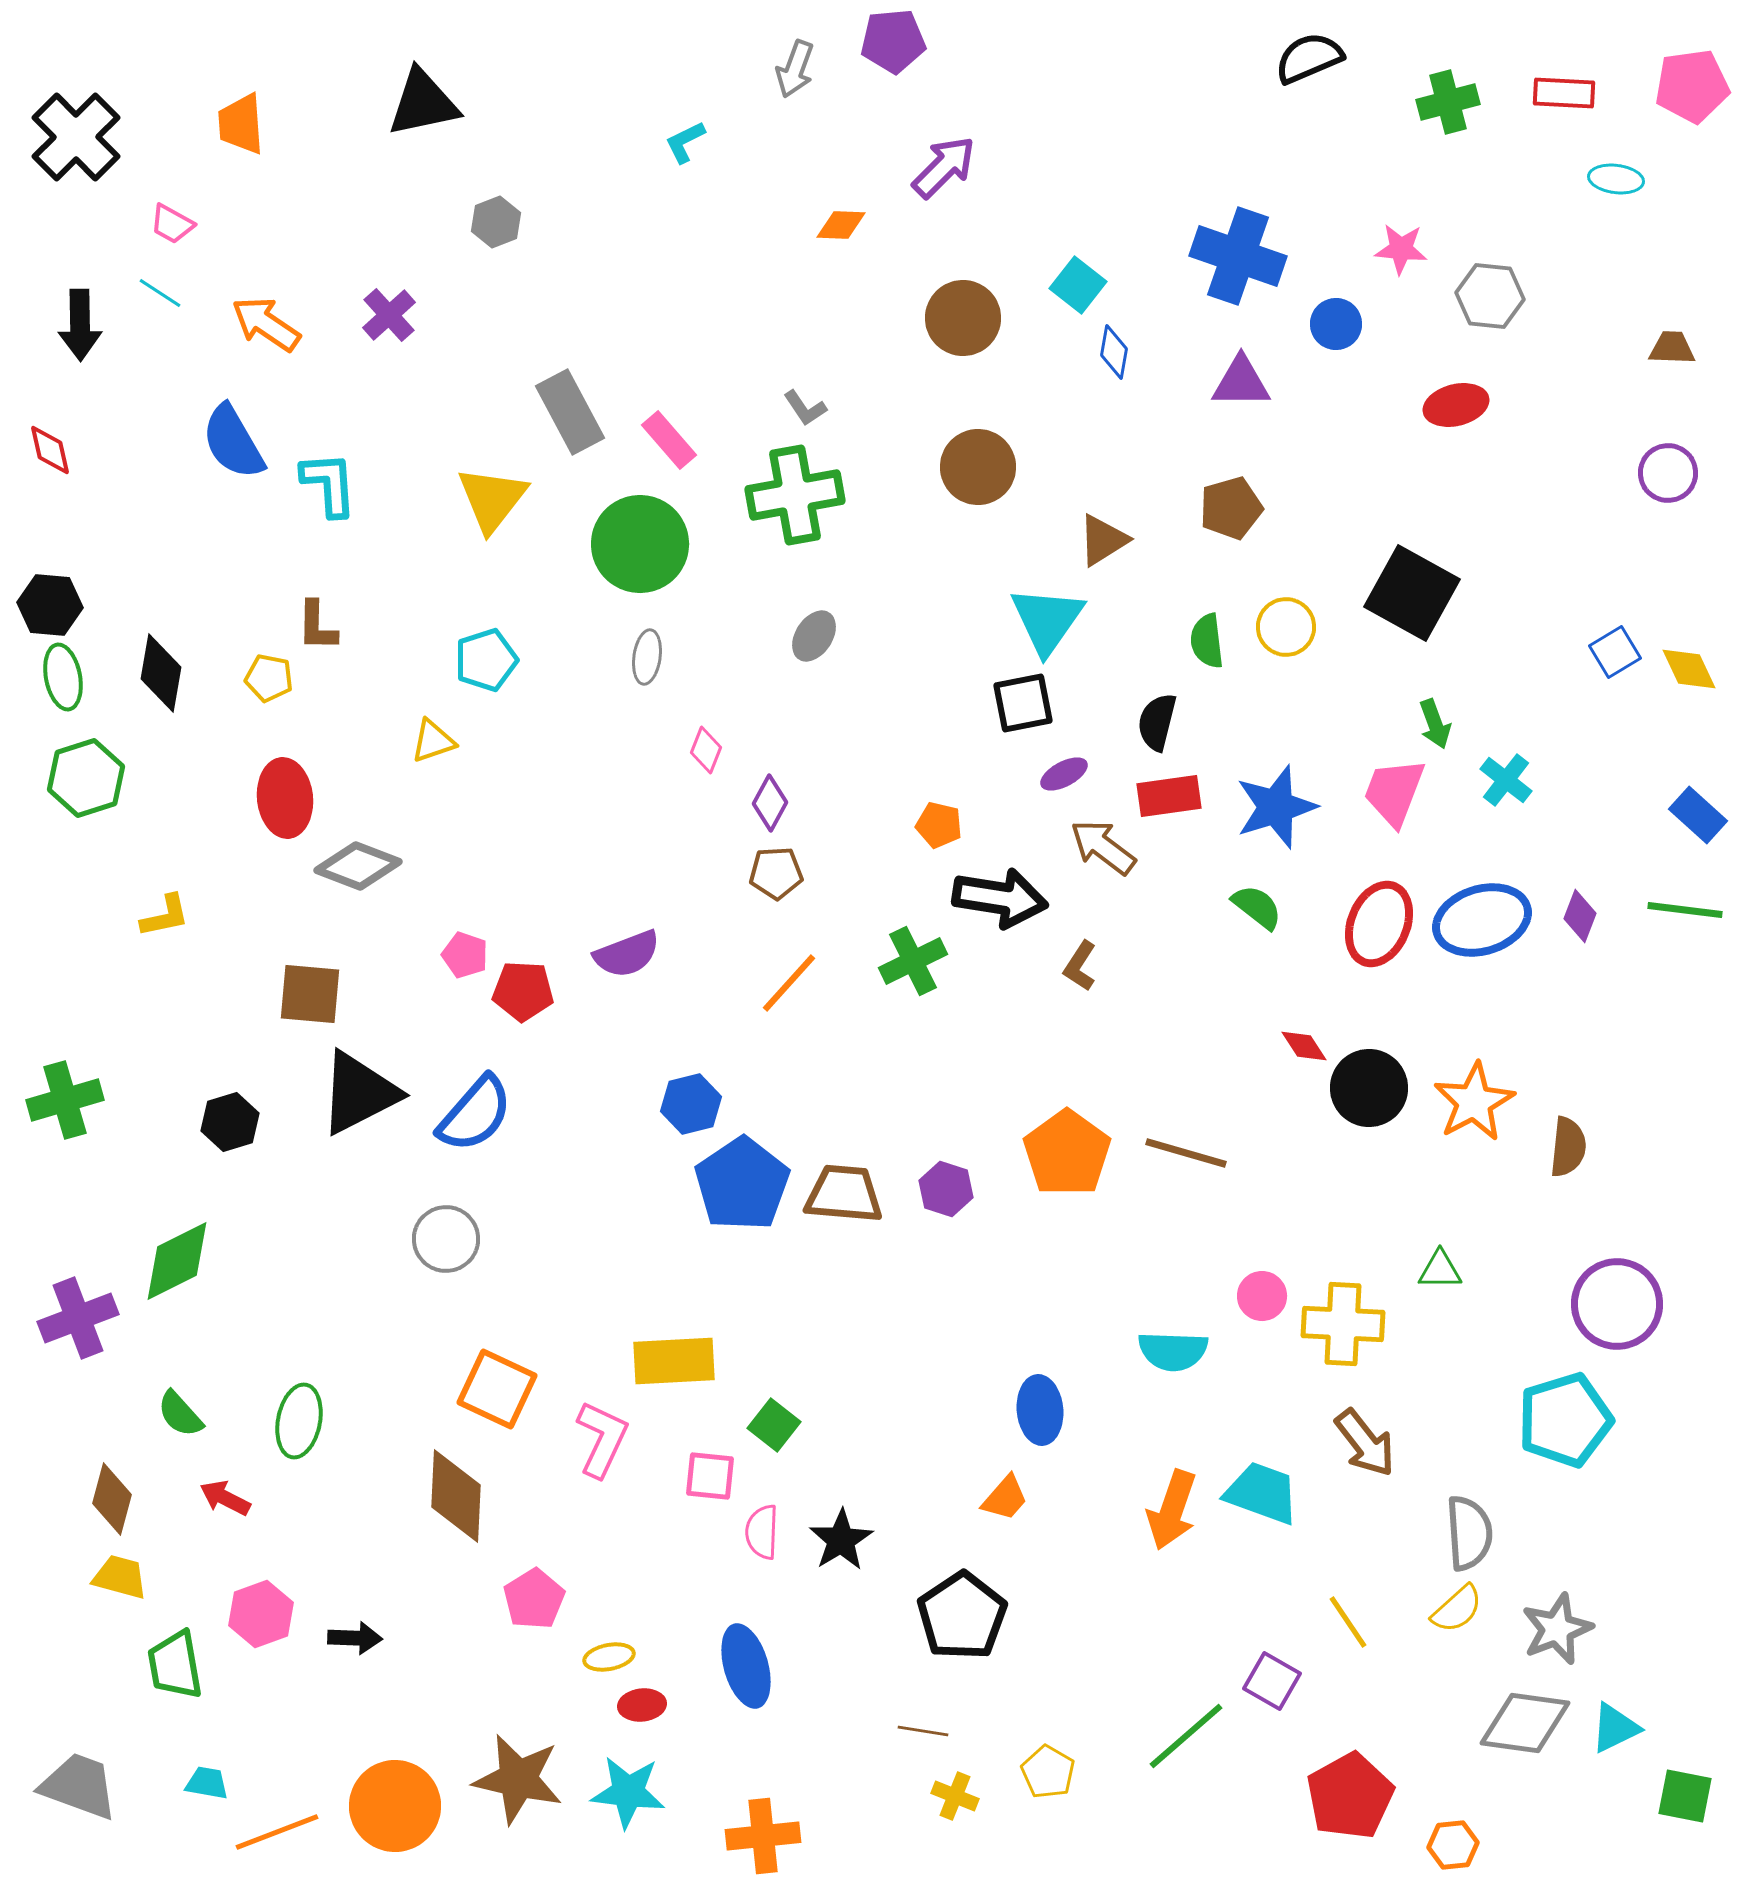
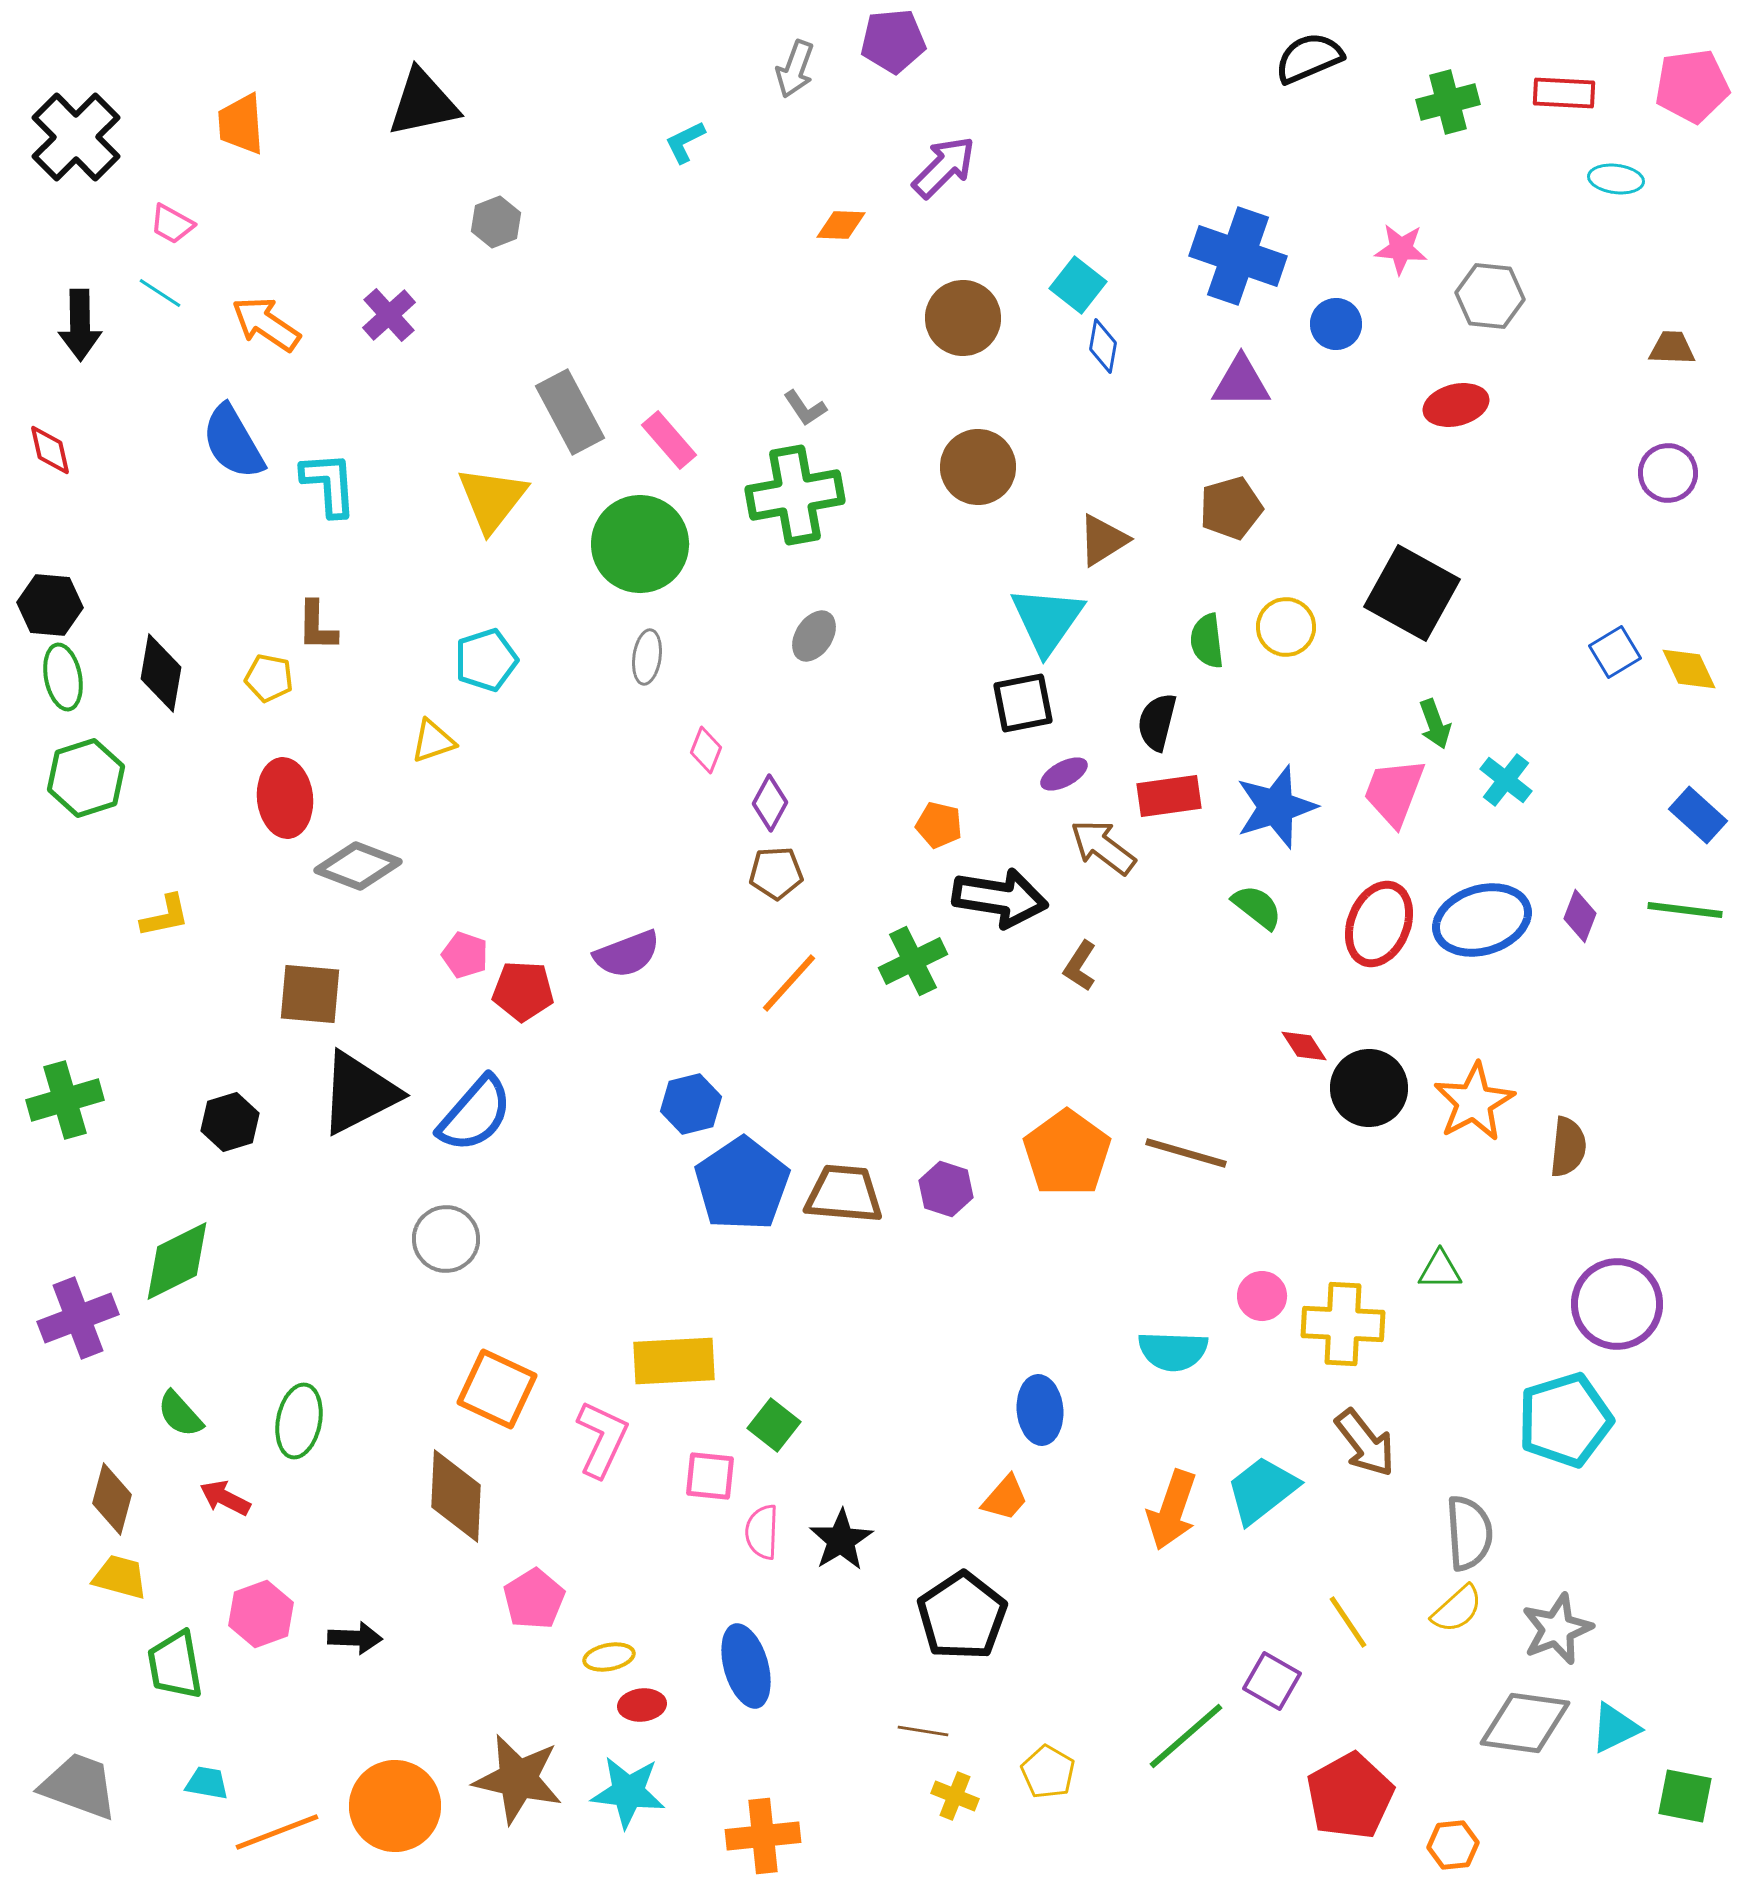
blue diamond at (1114, 352): moved 11 px left, 6 px up
cyan trapezoid at (1262, 1493): moved 3 px up; rotated 58 degrees counterclockwise
